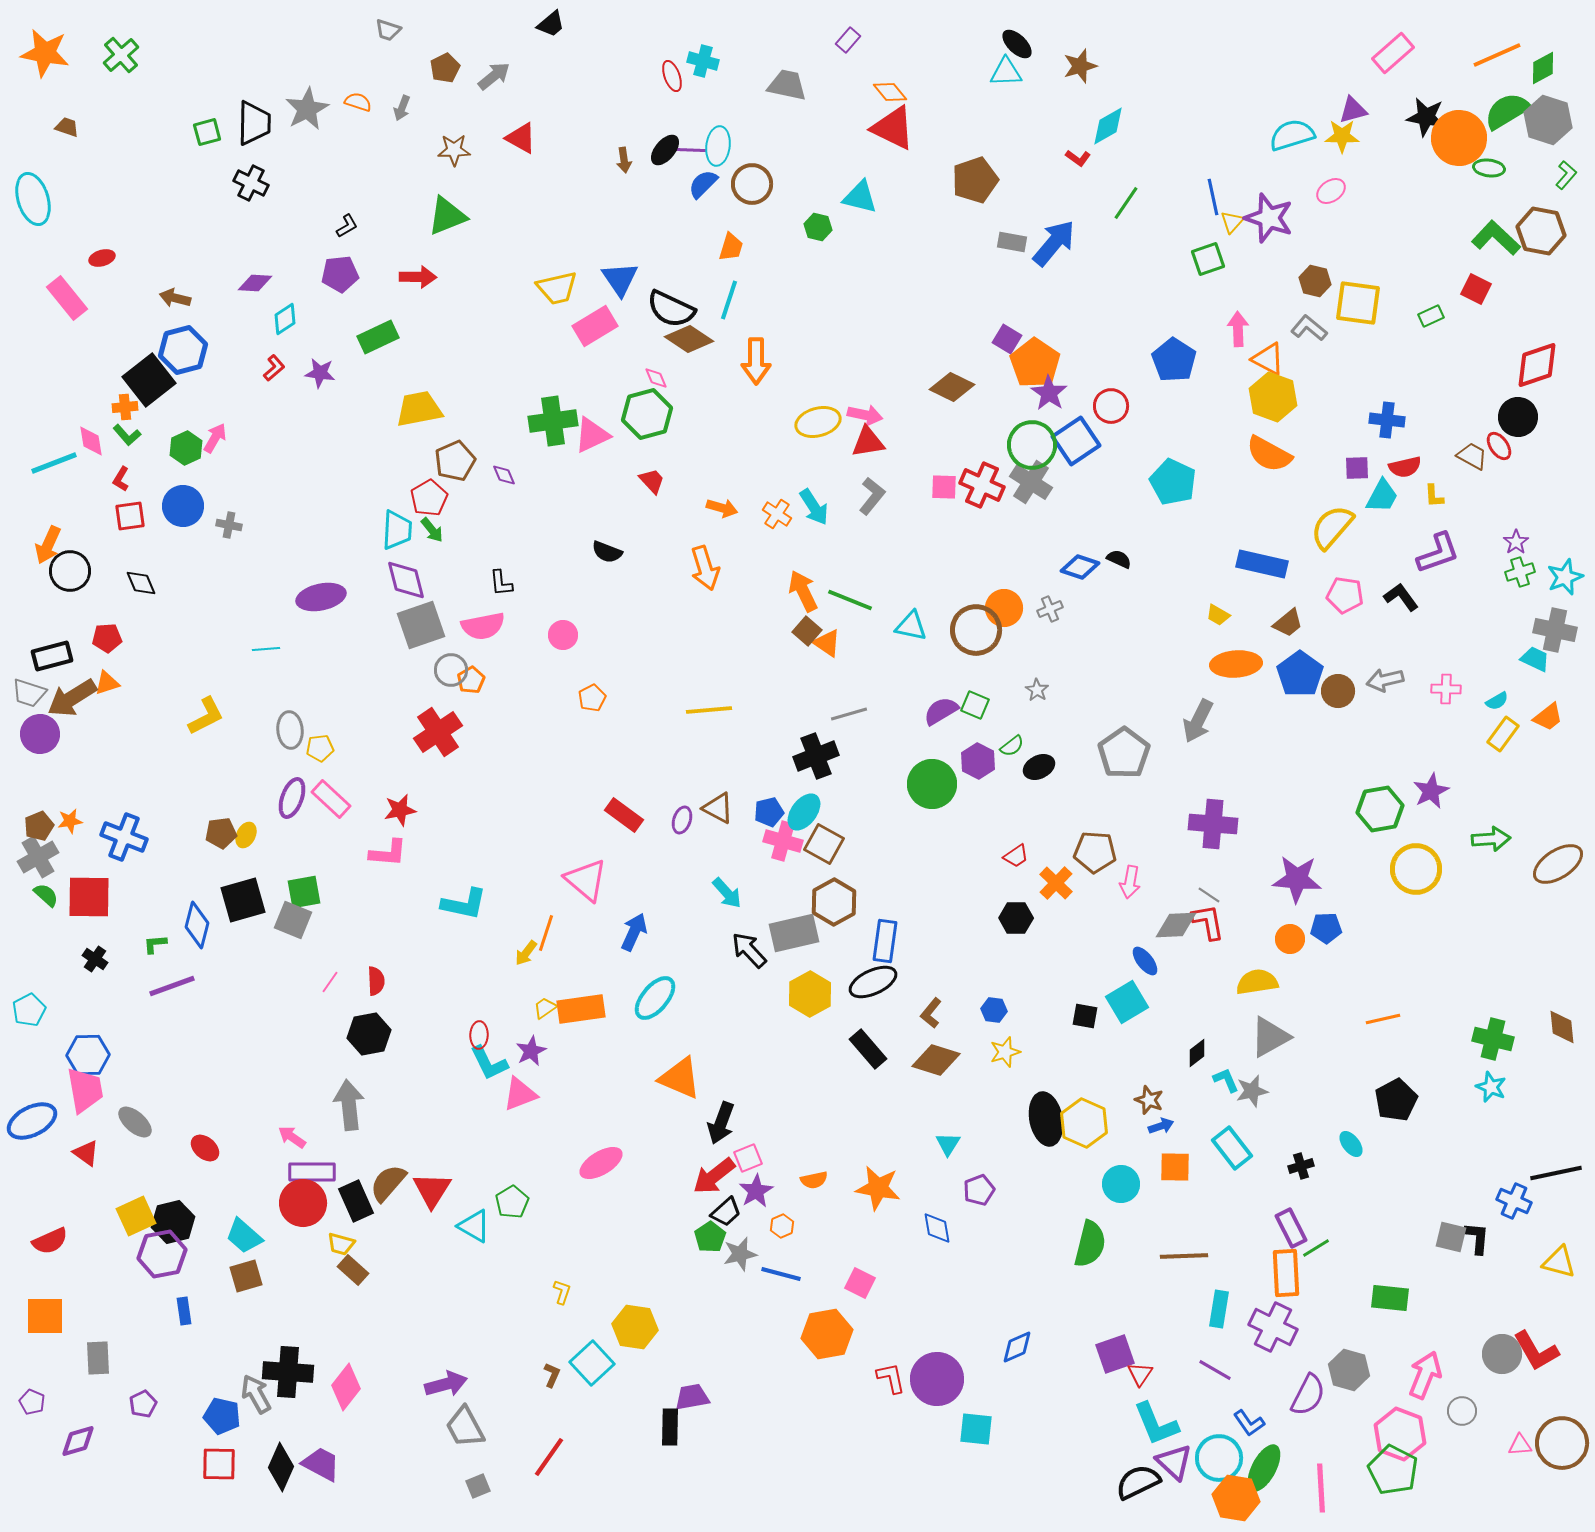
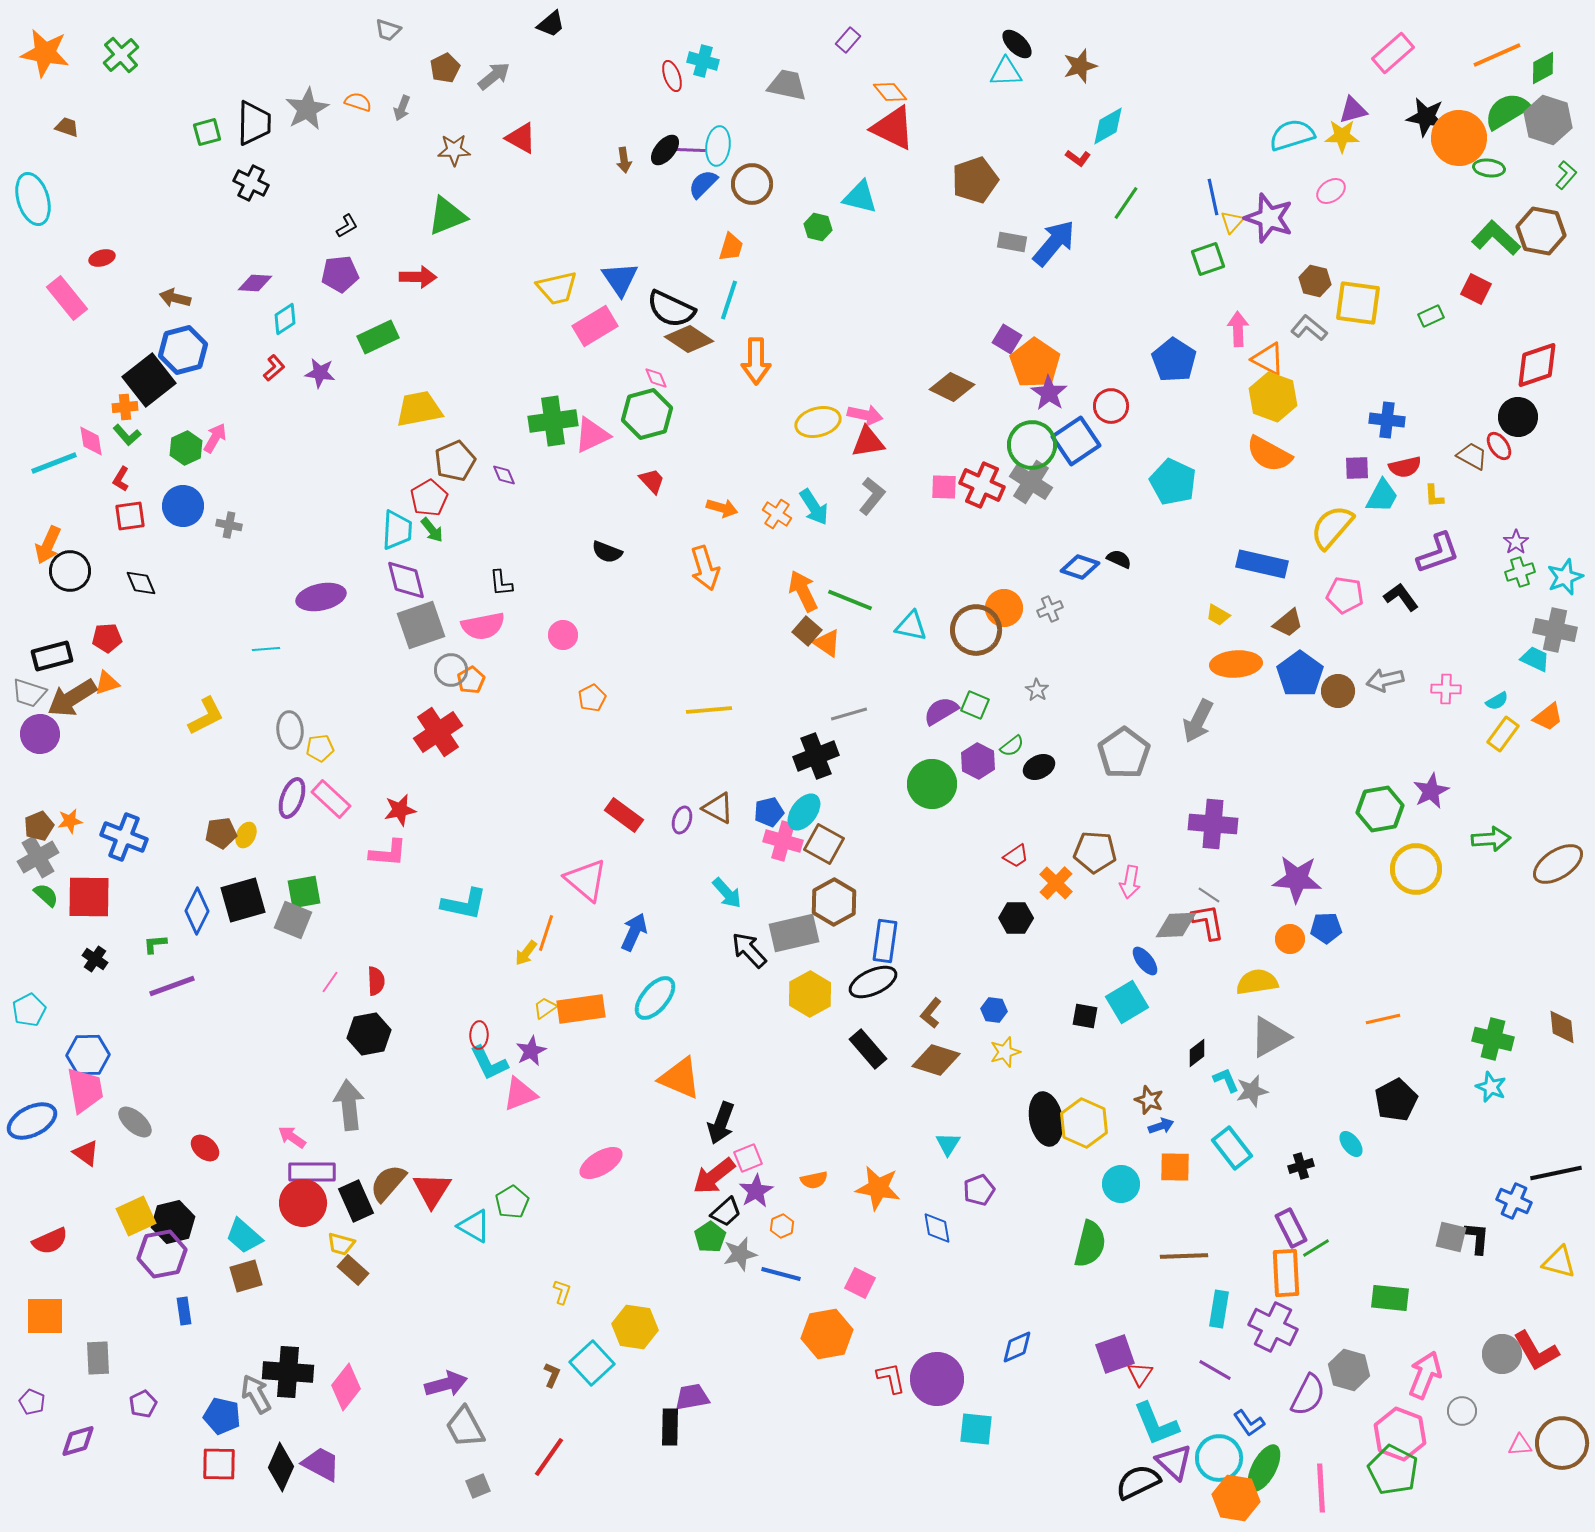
blue diamond at (197, 925): moved 14 px up; rotated 12 degrees clockwise
